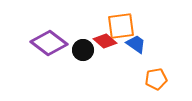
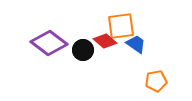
orange pentagon: moved 2 px down
